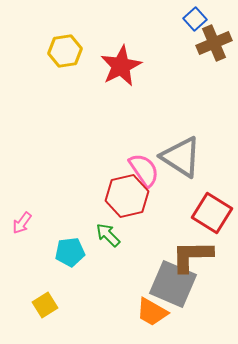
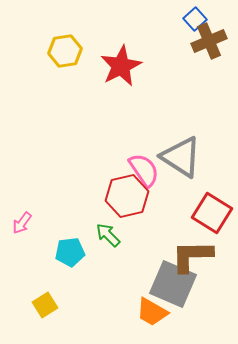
brown cross: moved 5 px left, 2 px up
